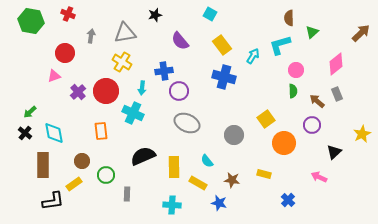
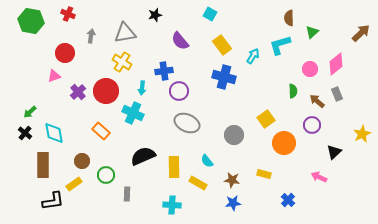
pink circle at (296, 70): moved 14 px right, 1 px up
orange rectangle at (101, 131): rotated 42 degrees counterclockwise
blue star at (219, 203): moved 14 px right; rotated 21 degrees counterclockwise
